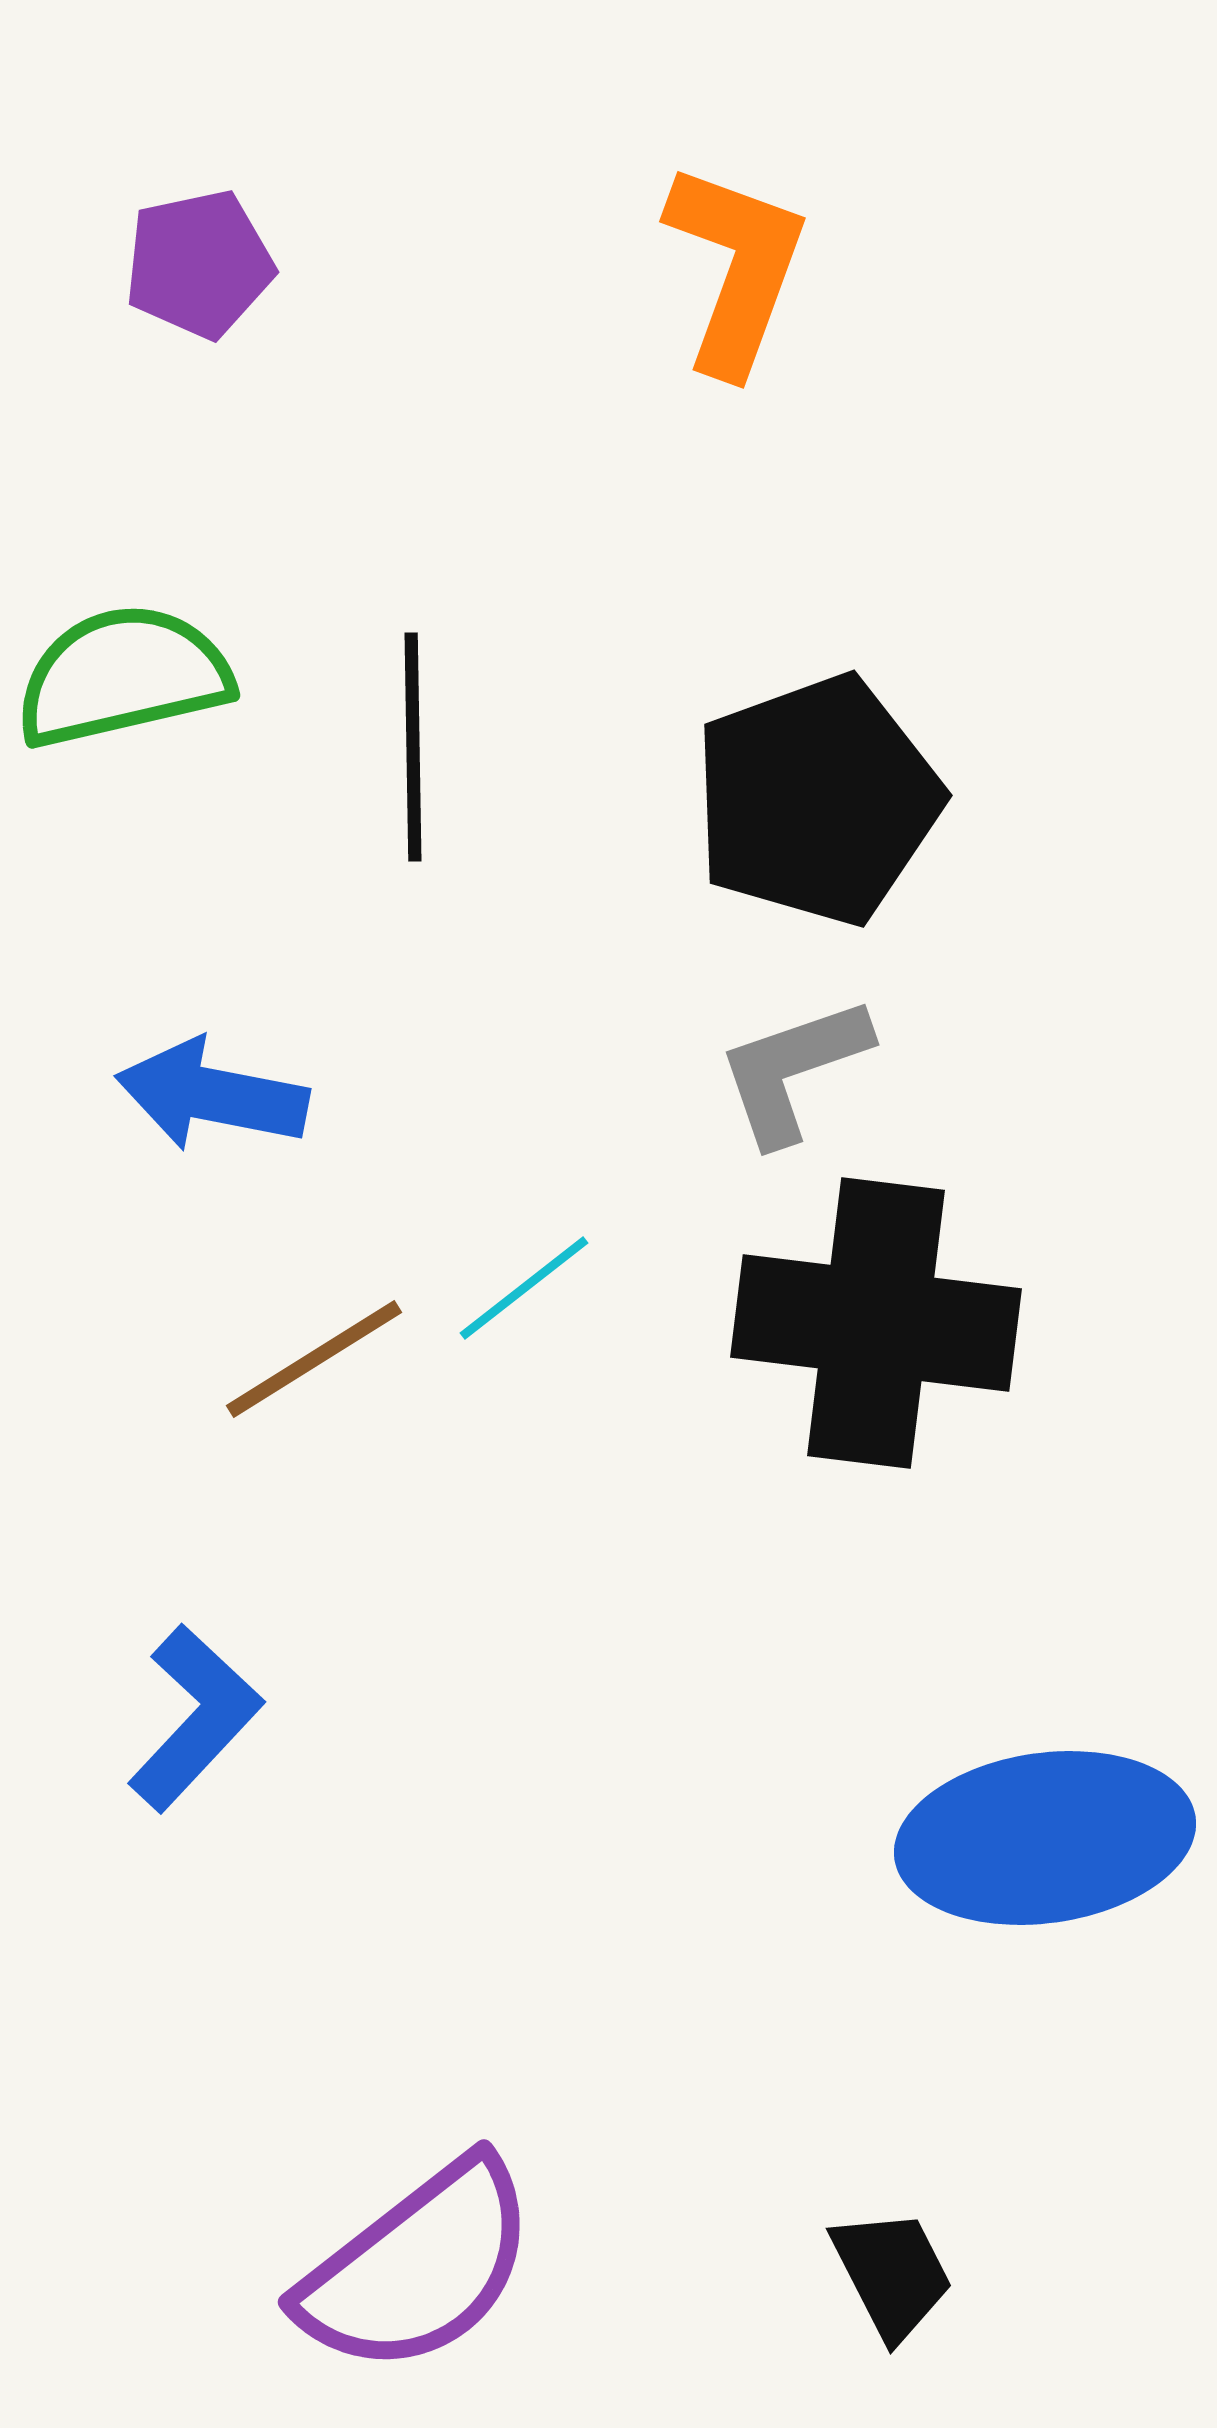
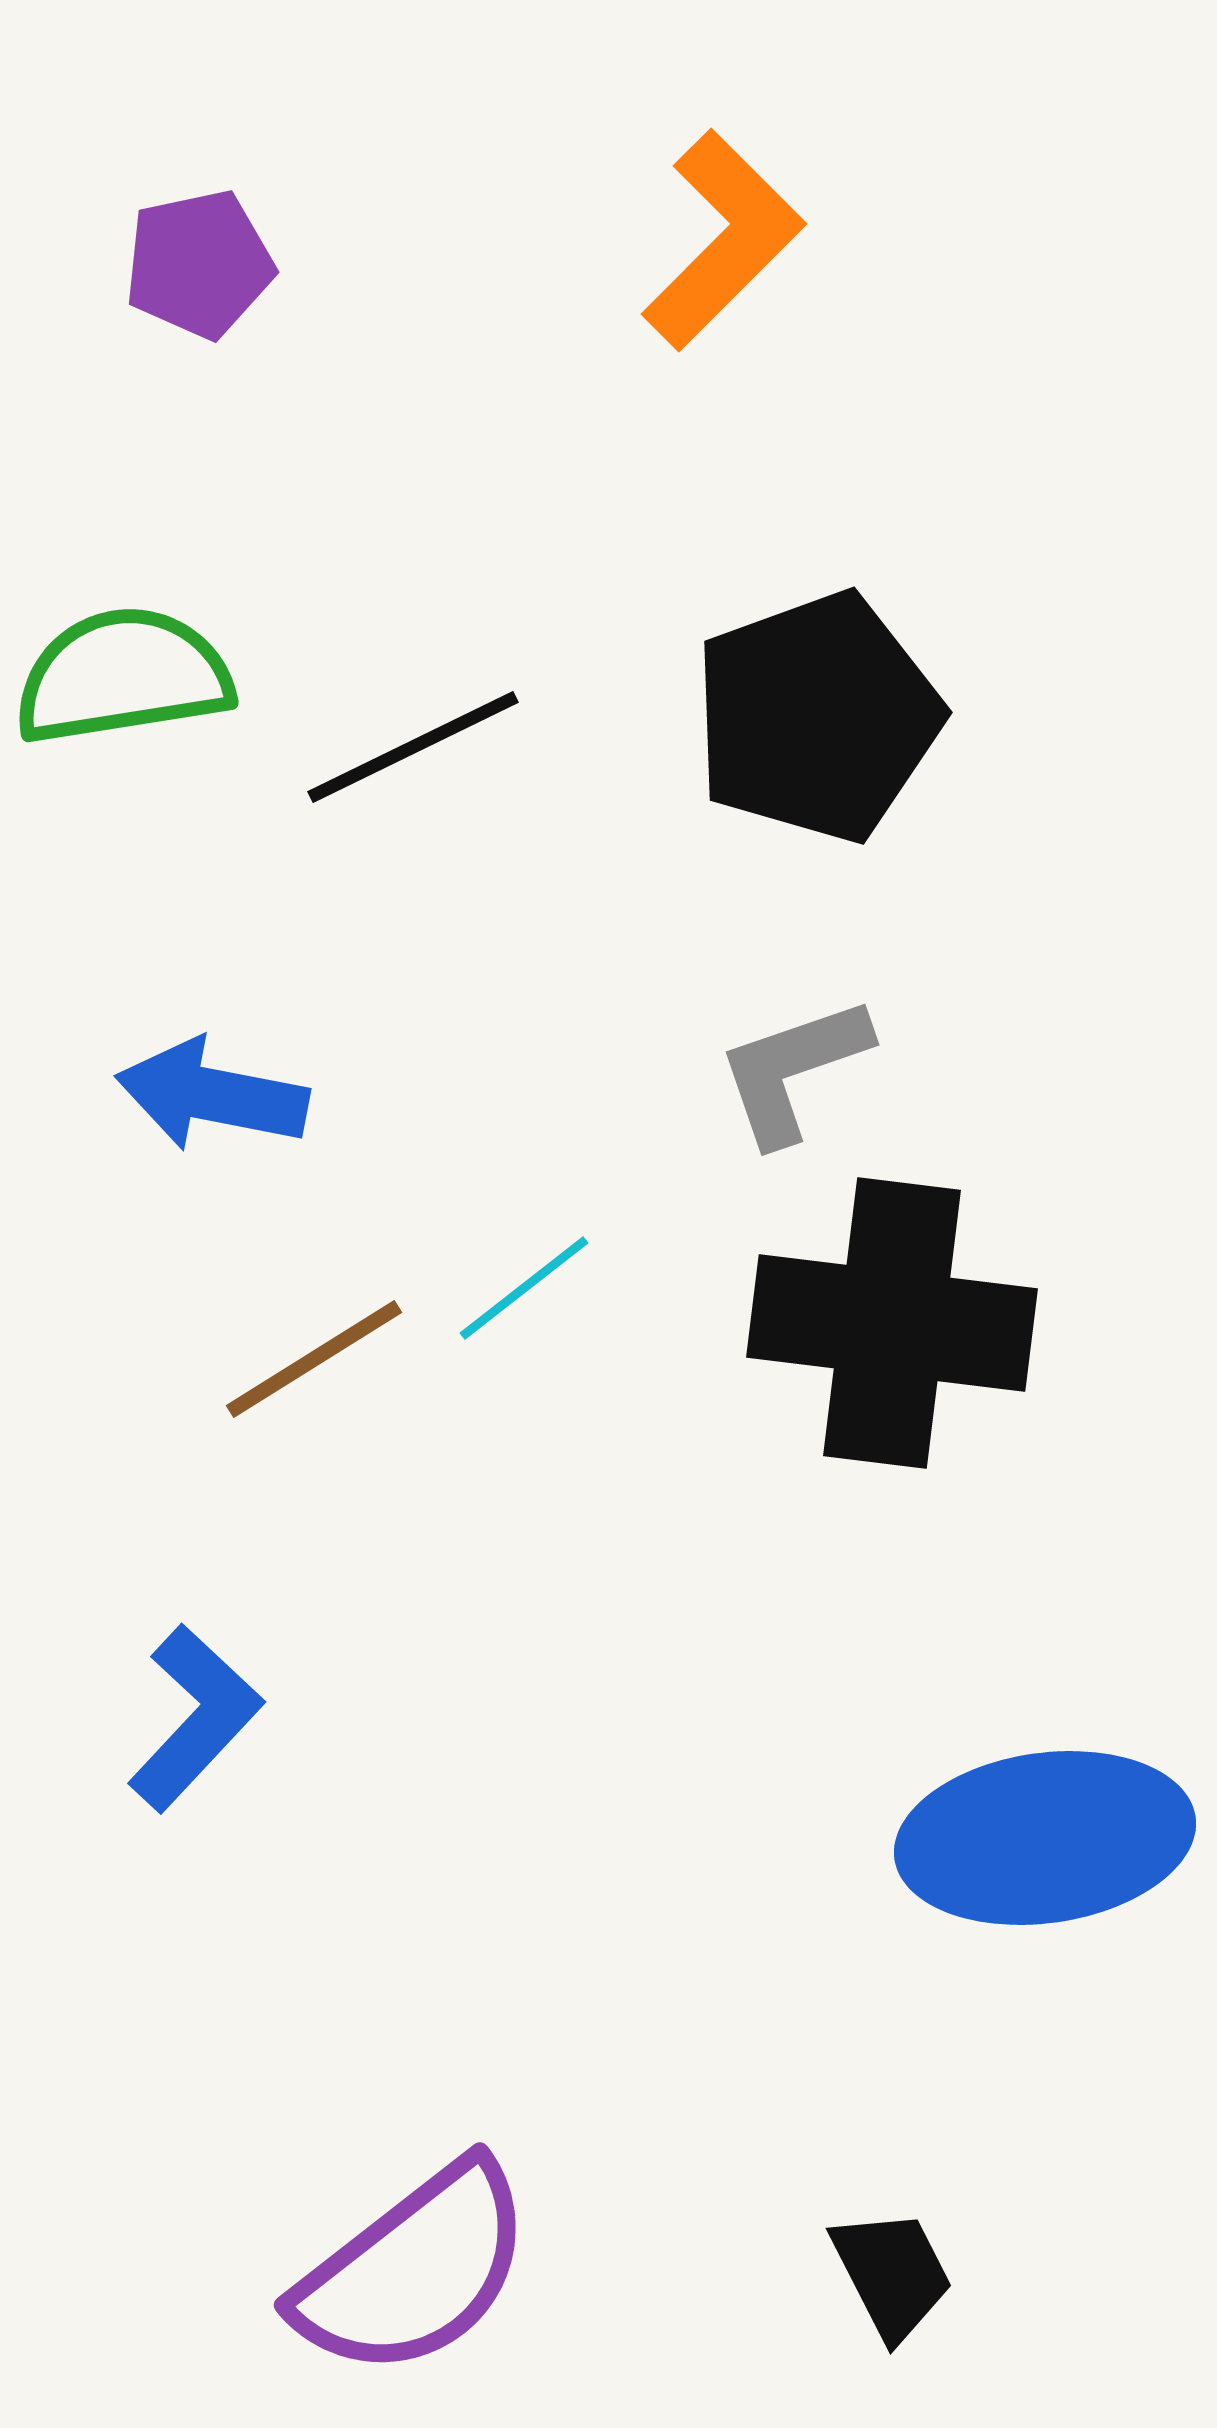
orange L-shape: moved 13 px left, 28 px up; rotated 25 degrees clockwise
green semicircle: rotated 4 degrees clockwise
black line: rotated 65 degrees clockwise
black pentagon: moved 83 px up
black cross: moved 16 px right
purple semicircle: moved 4 px left, 3 px down
